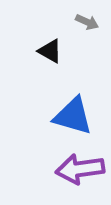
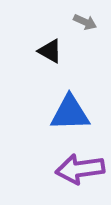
gray arrow: moved 2 px left
blue triangle: moved 3 px left, 3 px up; rotated 18 degrees counterclockwise
